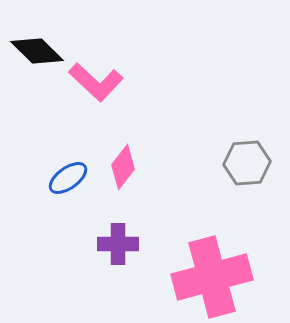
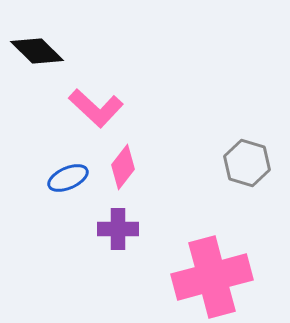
pink L-shape: moved 26 px down
gray hexagon: rotated 21 degrees clockwise
blue ellipse: rotated 12 degrees clockwise
purple cross: moved 15 px up
